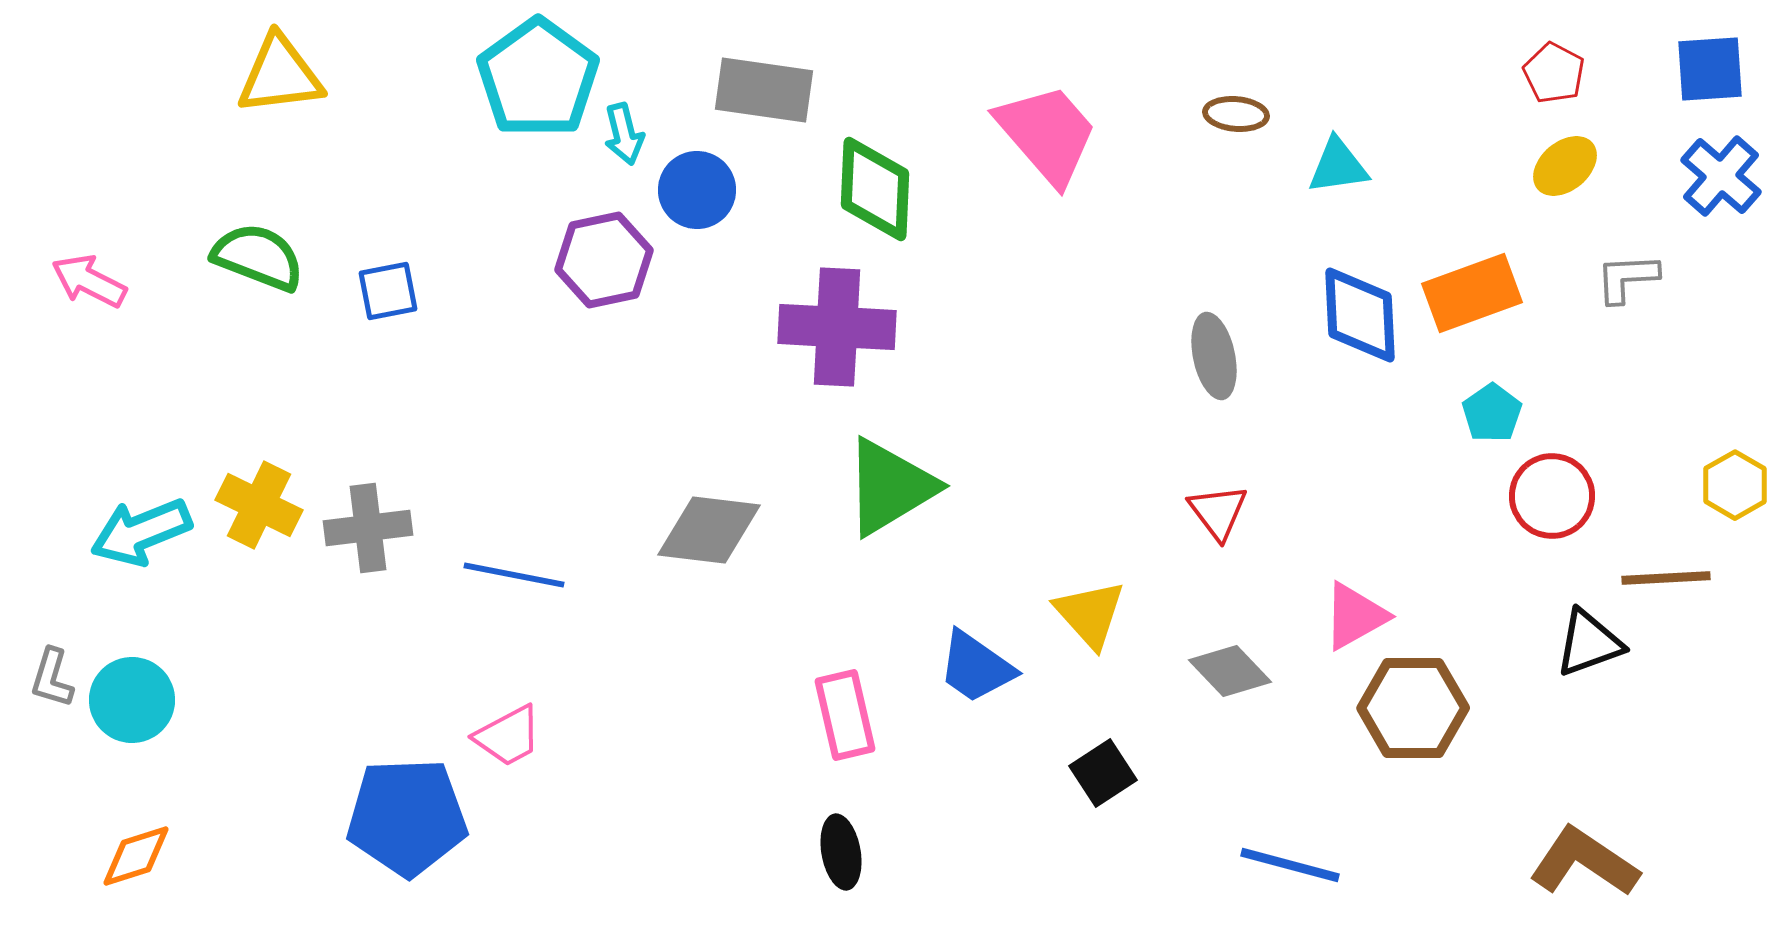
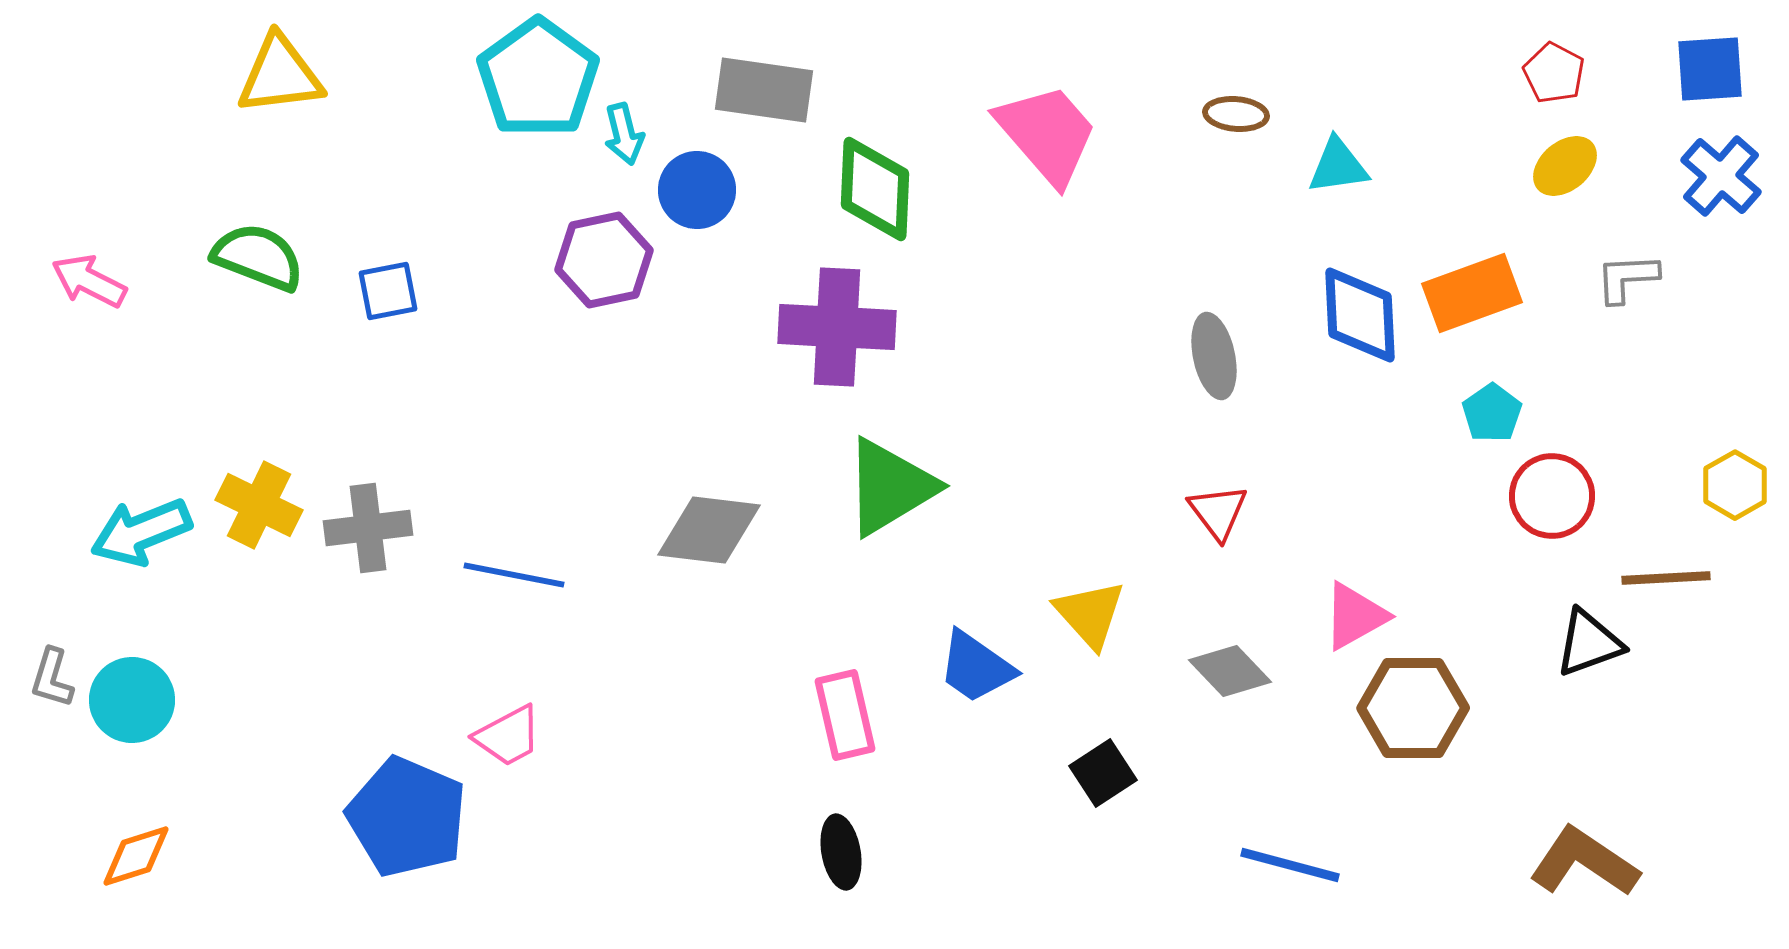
blue pentagon at (407, 817): rotated 25 degrees clockwise
